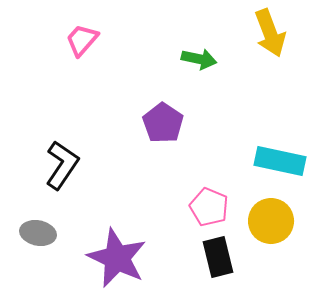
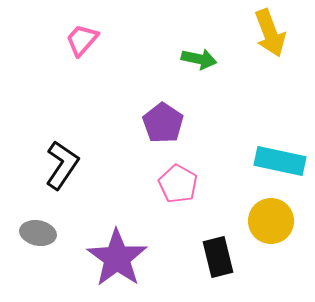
pink pentagon: moved 31 px left, 23 px up; rotated 6 degrees clockwise
purple star: rotated 10 degrees clockwise
